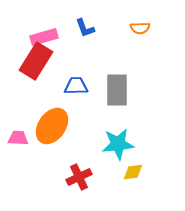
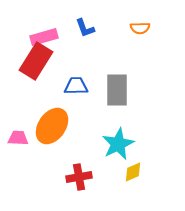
cyan star: rotated 20 degrees counterclockwise
yellow diamond: rotated 15 degrees counterclockwise
red cross: rotated 15 degrees clockwise
